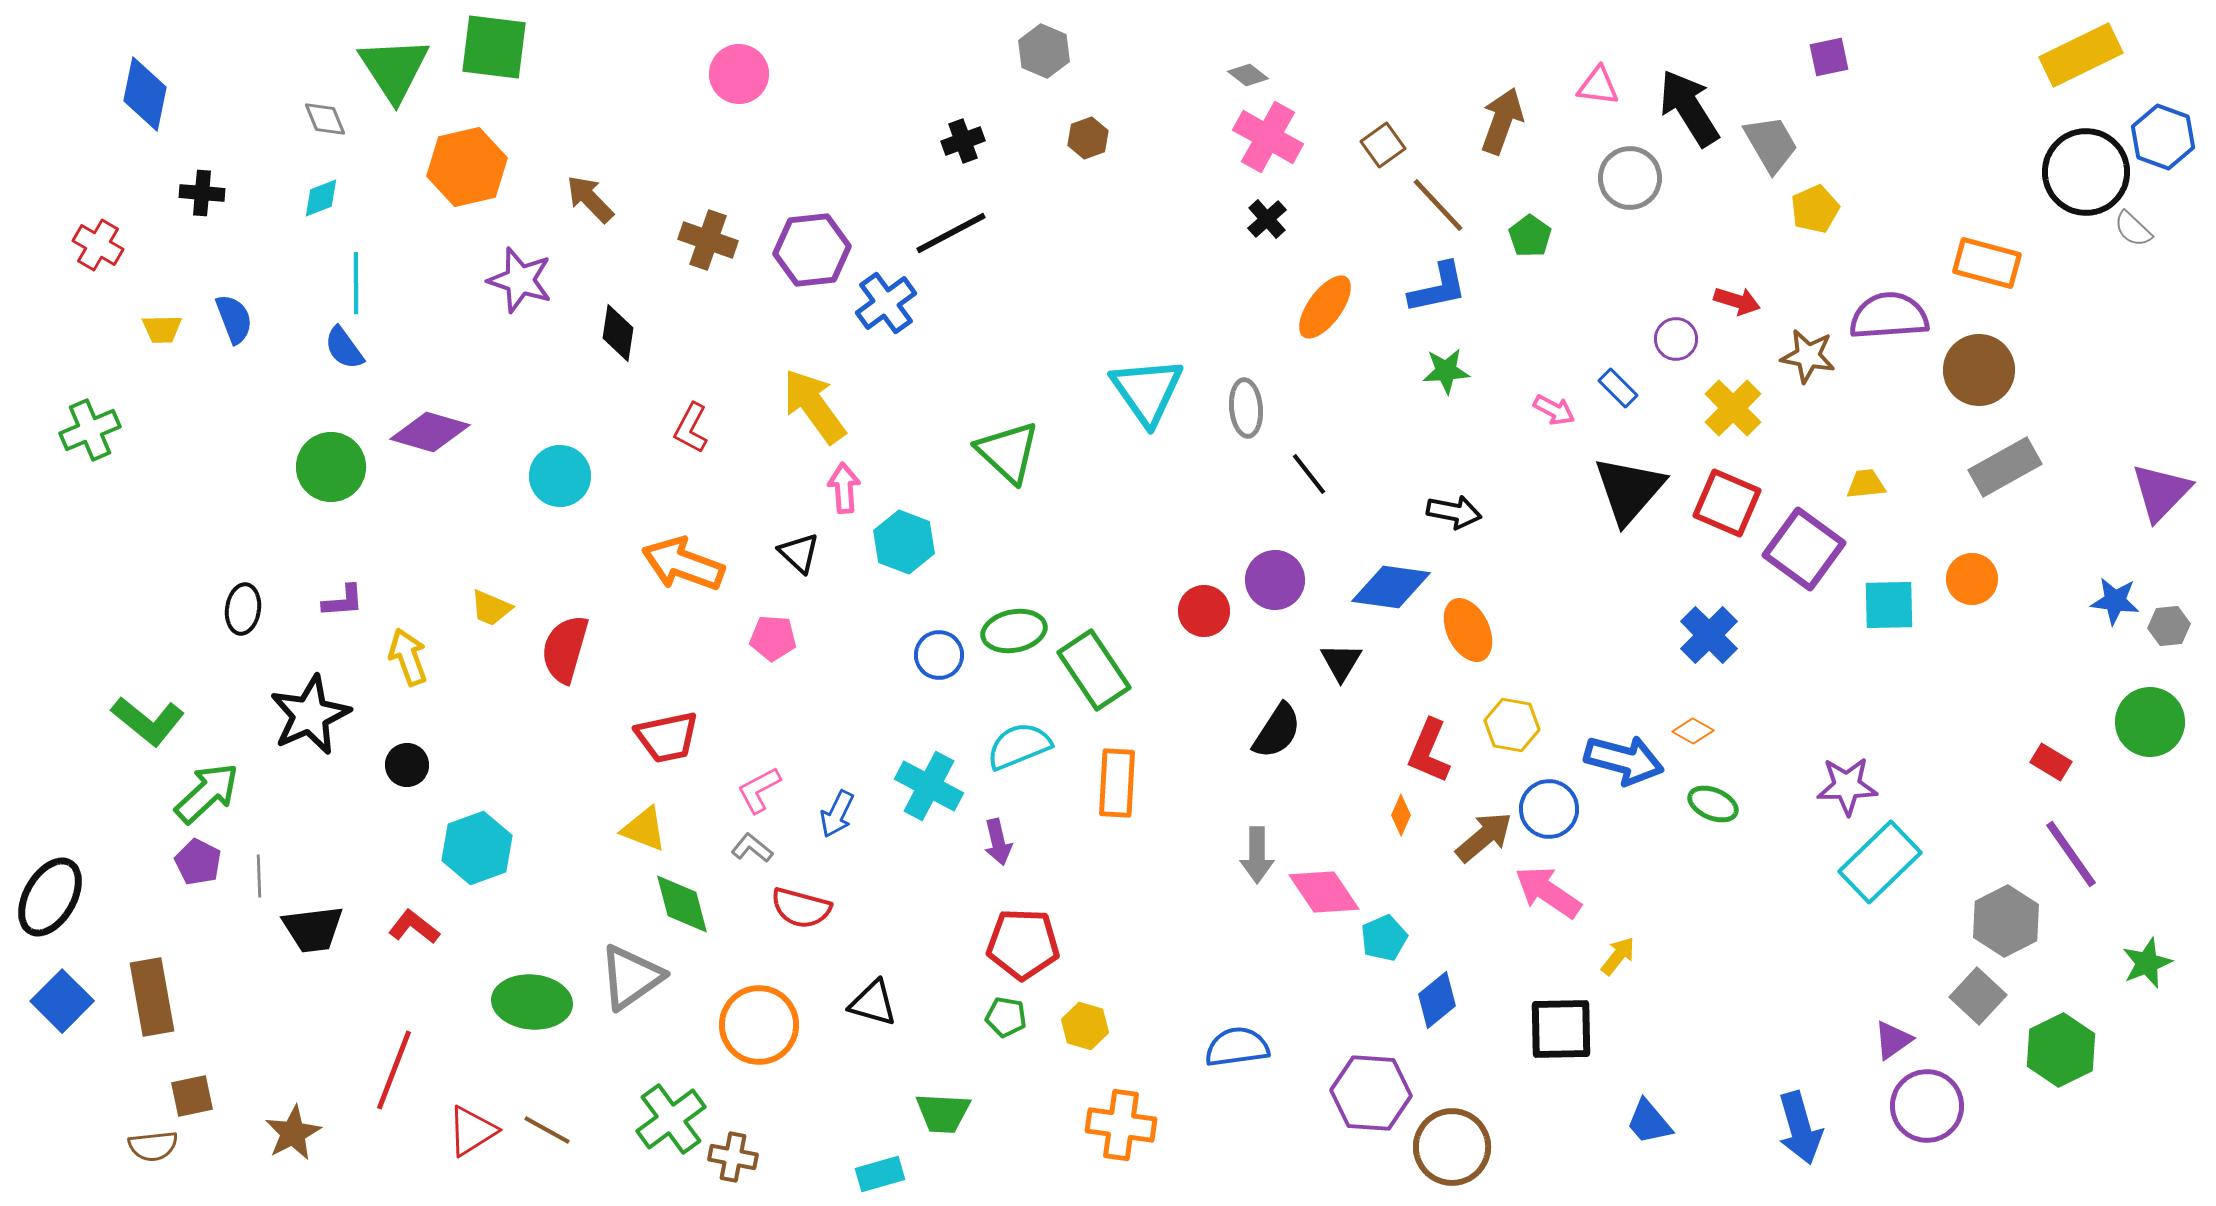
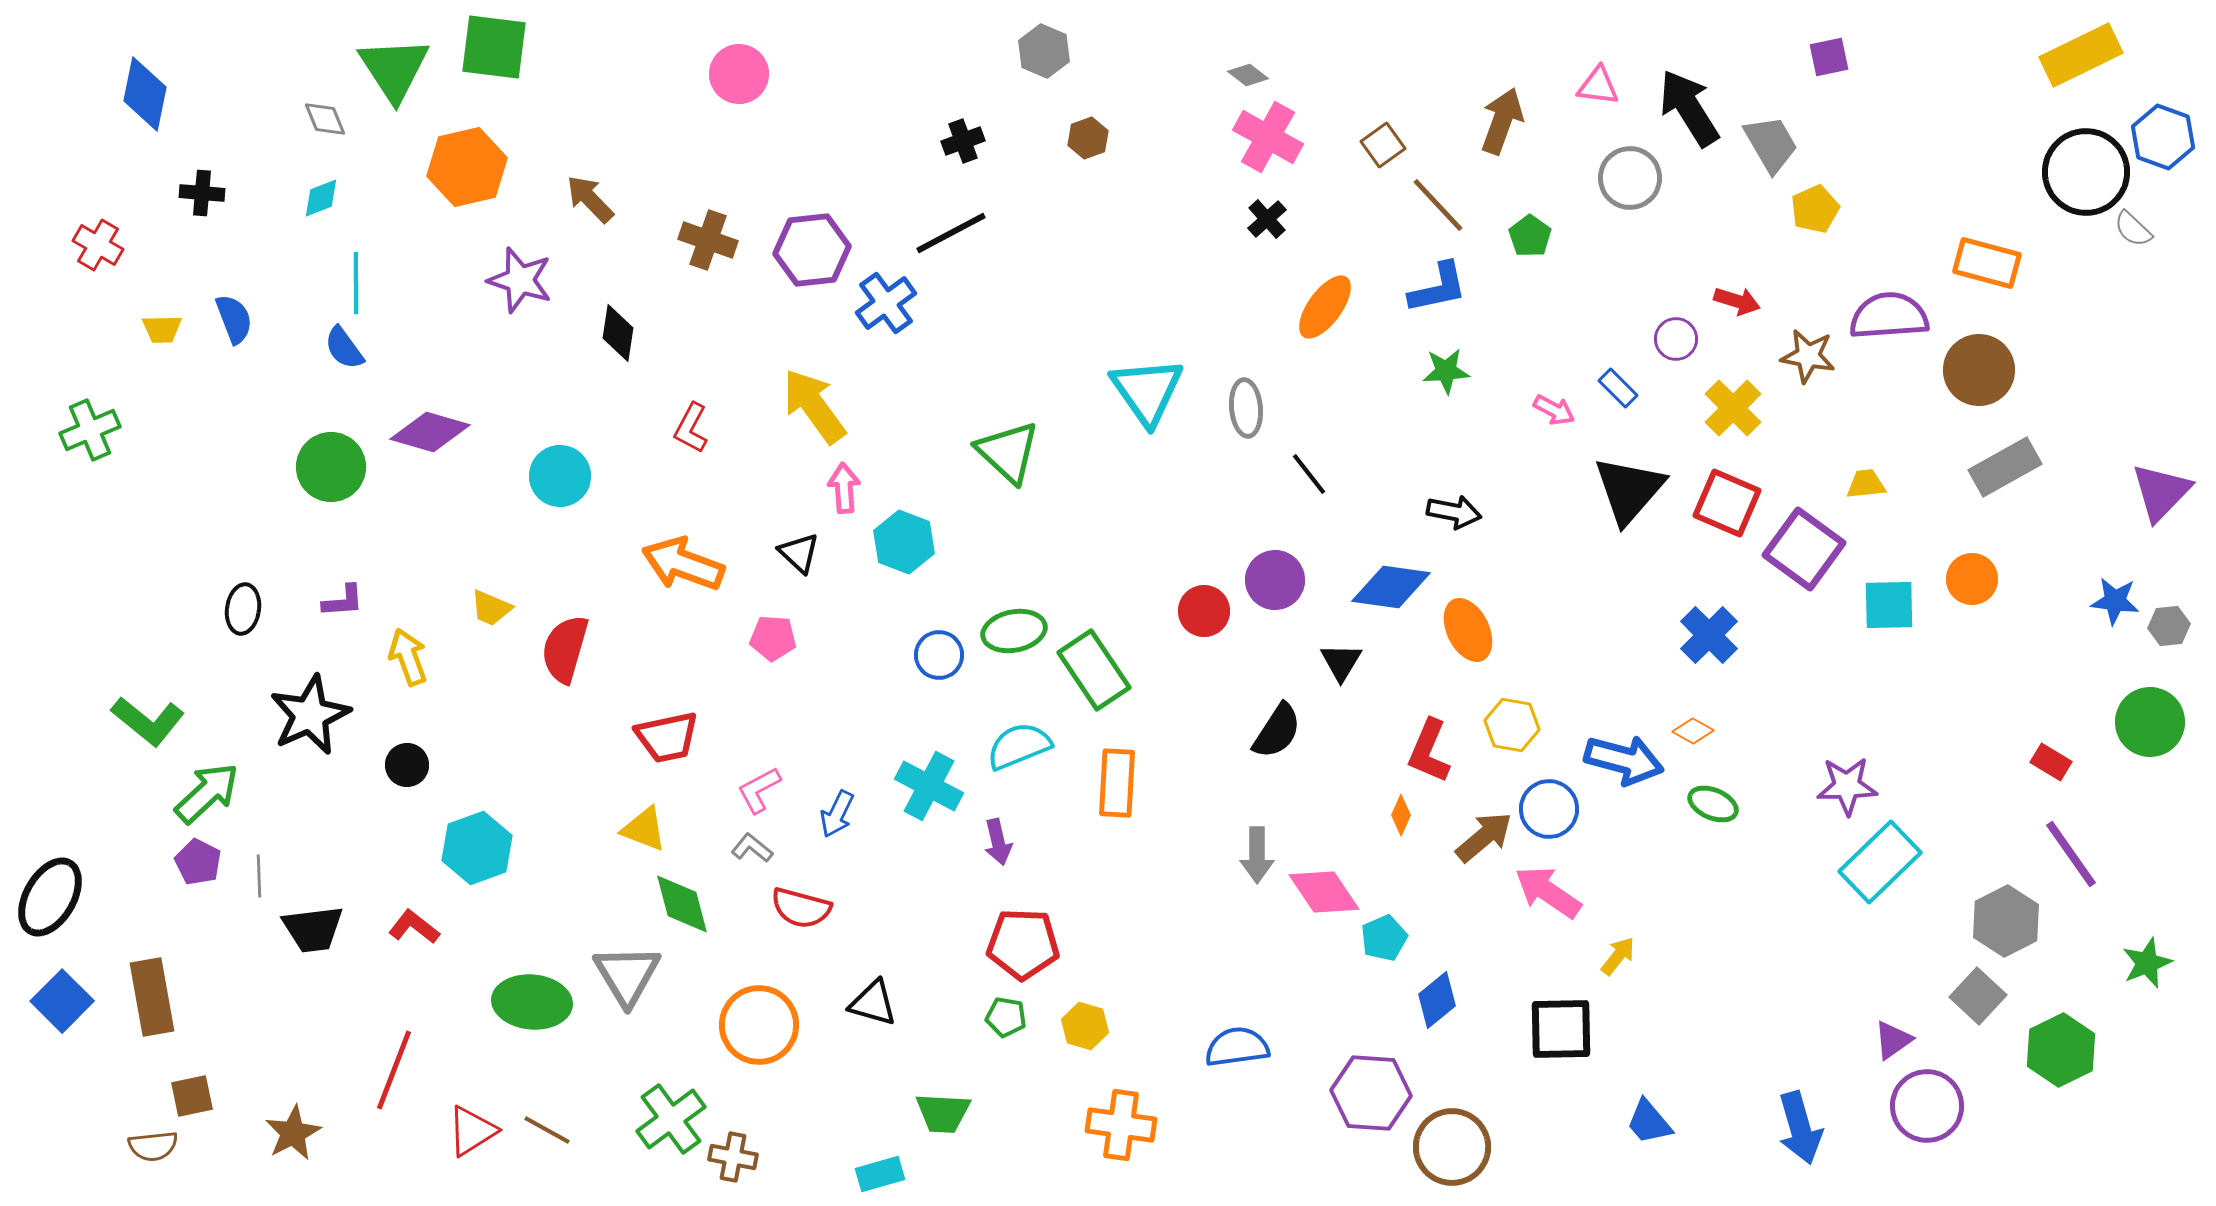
gray triangle at (631, 977): moved 4 px left, 2 px up; rotated 26 degrees counterclockwise
